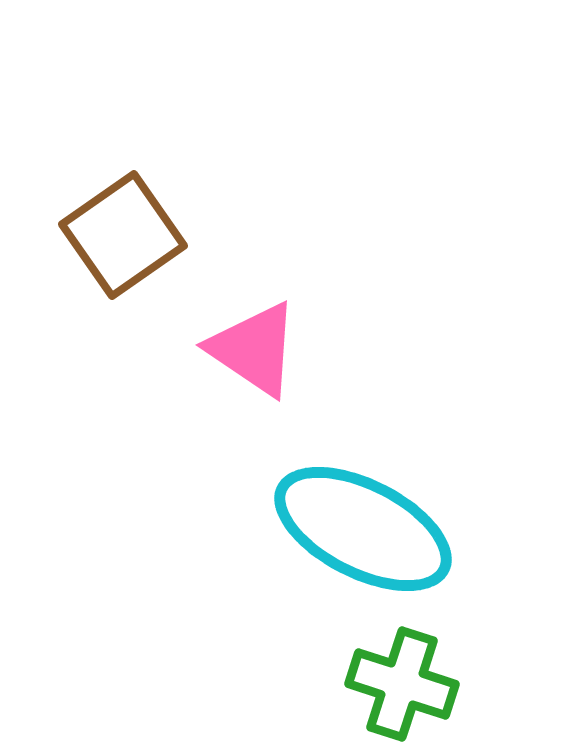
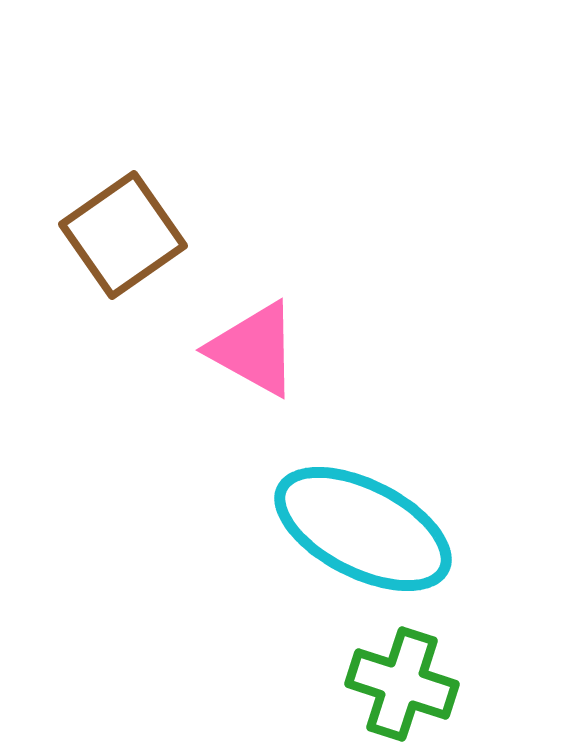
pink triangle: rotated 5 degrees counterclockwise
